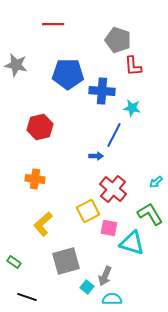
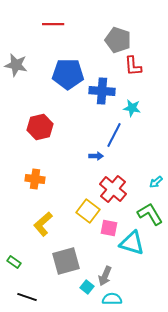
yellow square: rotated 25 degrees counterclockwise
